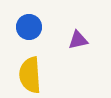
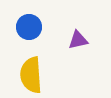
yellow semicircle: moved 1 px right
